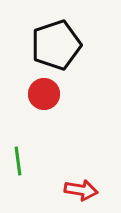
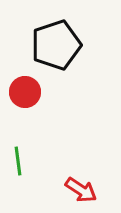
red circle: moved 19 px left, 2 px up
red arrow: rotated 24 degrees clockwise
